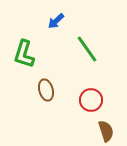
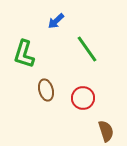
red circle: moved 8 px left, 2 px up
